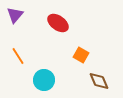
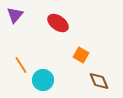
orange line: moved 3 px right, 9 px down
cyan circle: moved 1 px left
